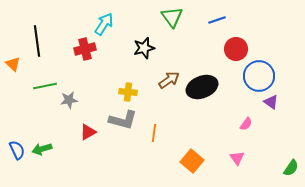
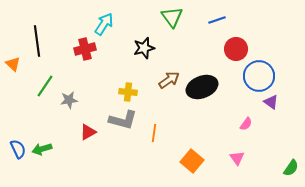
green line: rotated 45 degrees counterclockwise
blue semicircle: moved 1 px right, 1 px up
